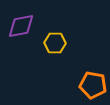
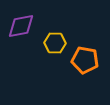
orange pentagon: moved 8 px left, 25 px up
